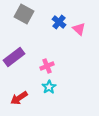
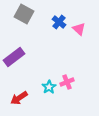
pink cross: moved 20 px right, 16 px down
